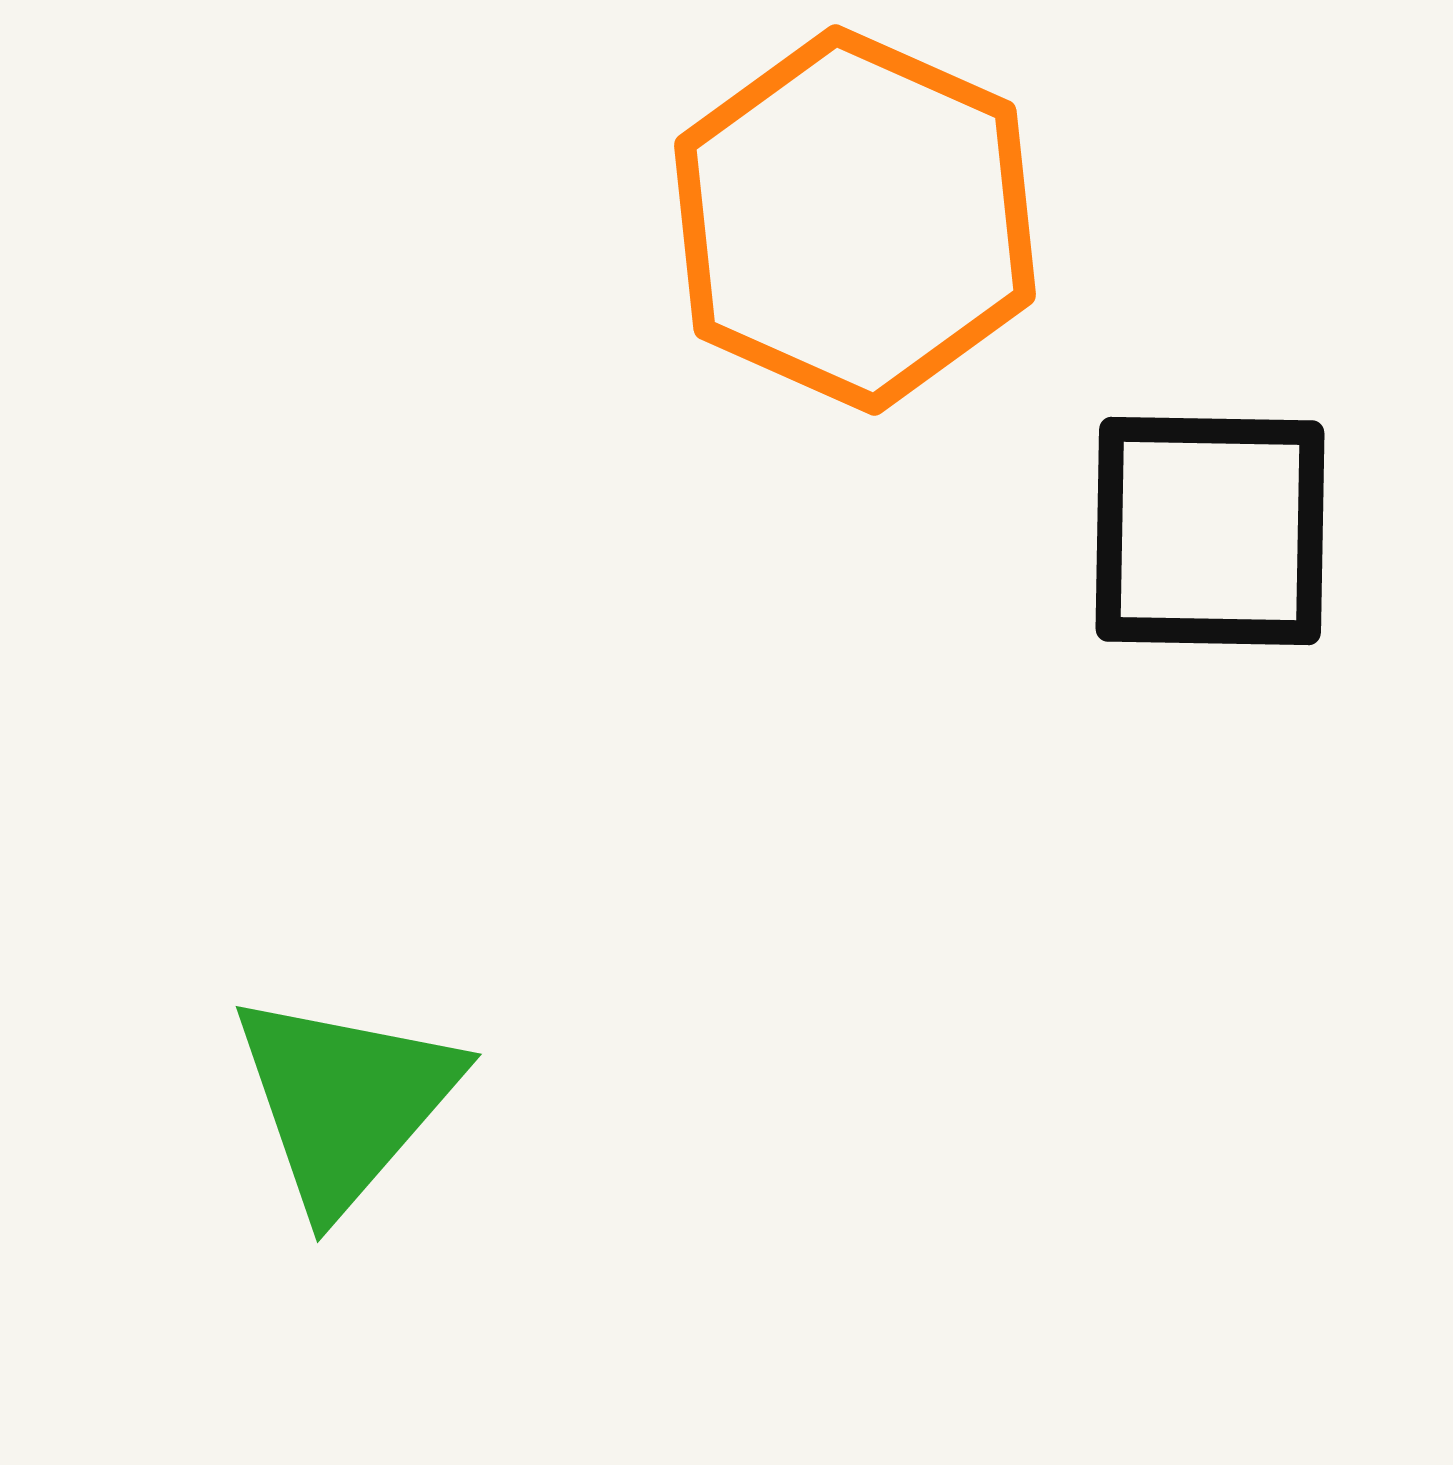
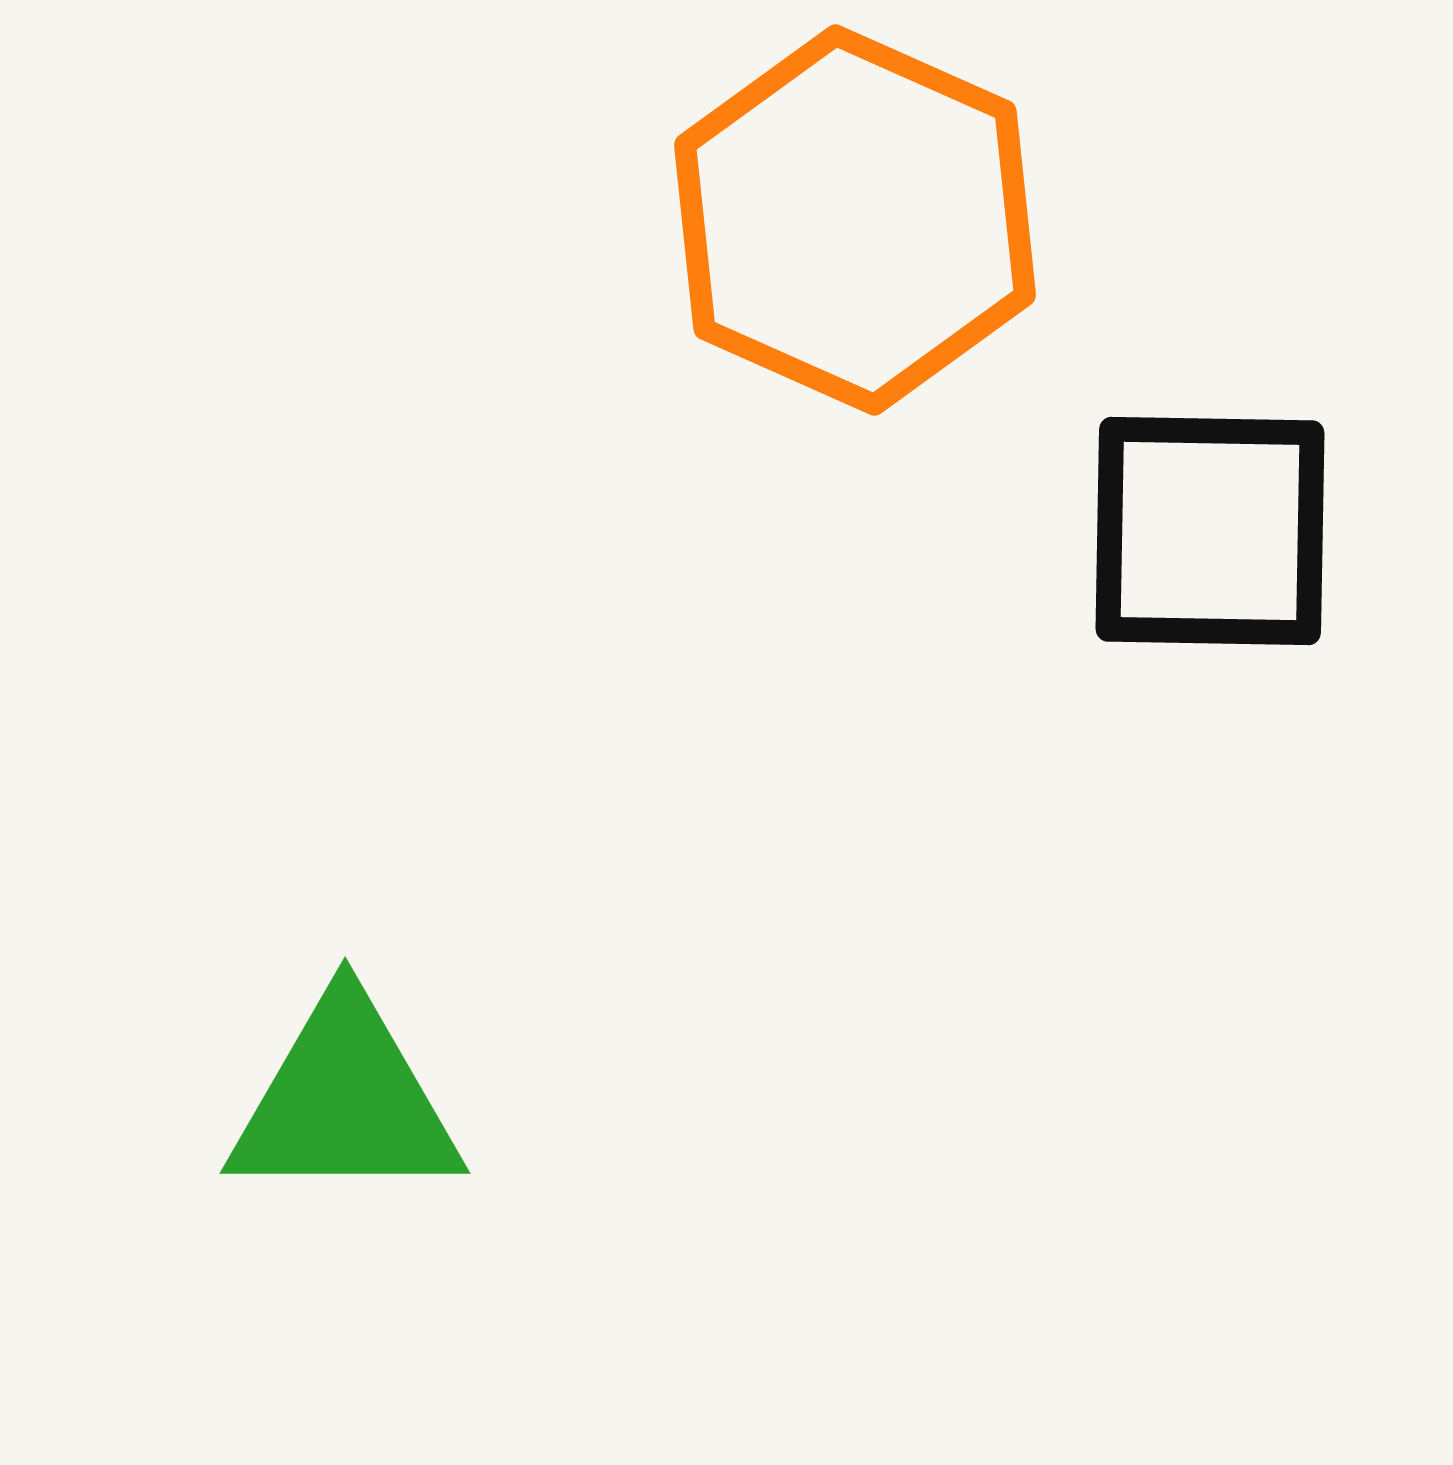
green triangle: rotated 49 degrees clockwise
